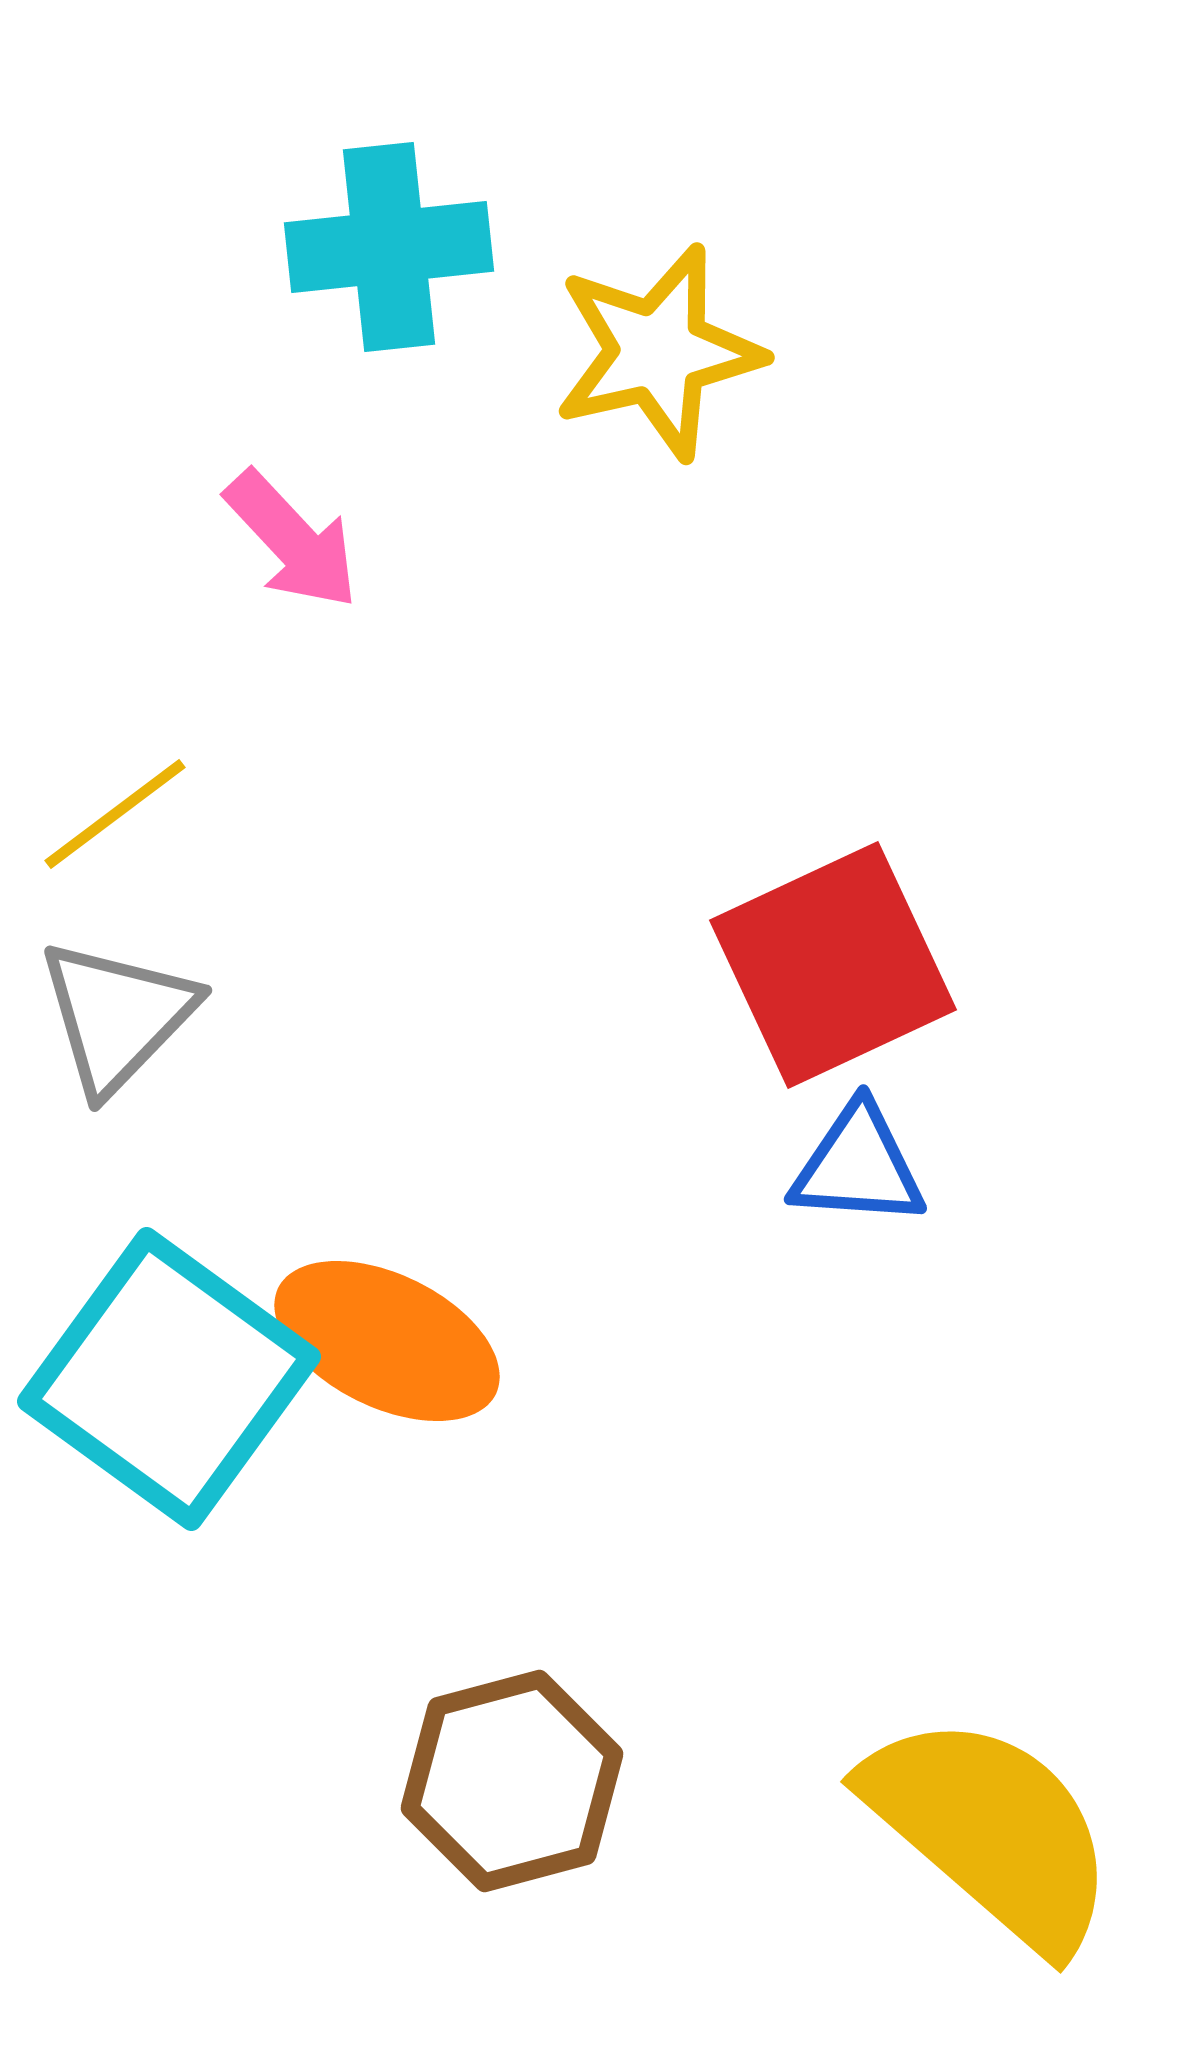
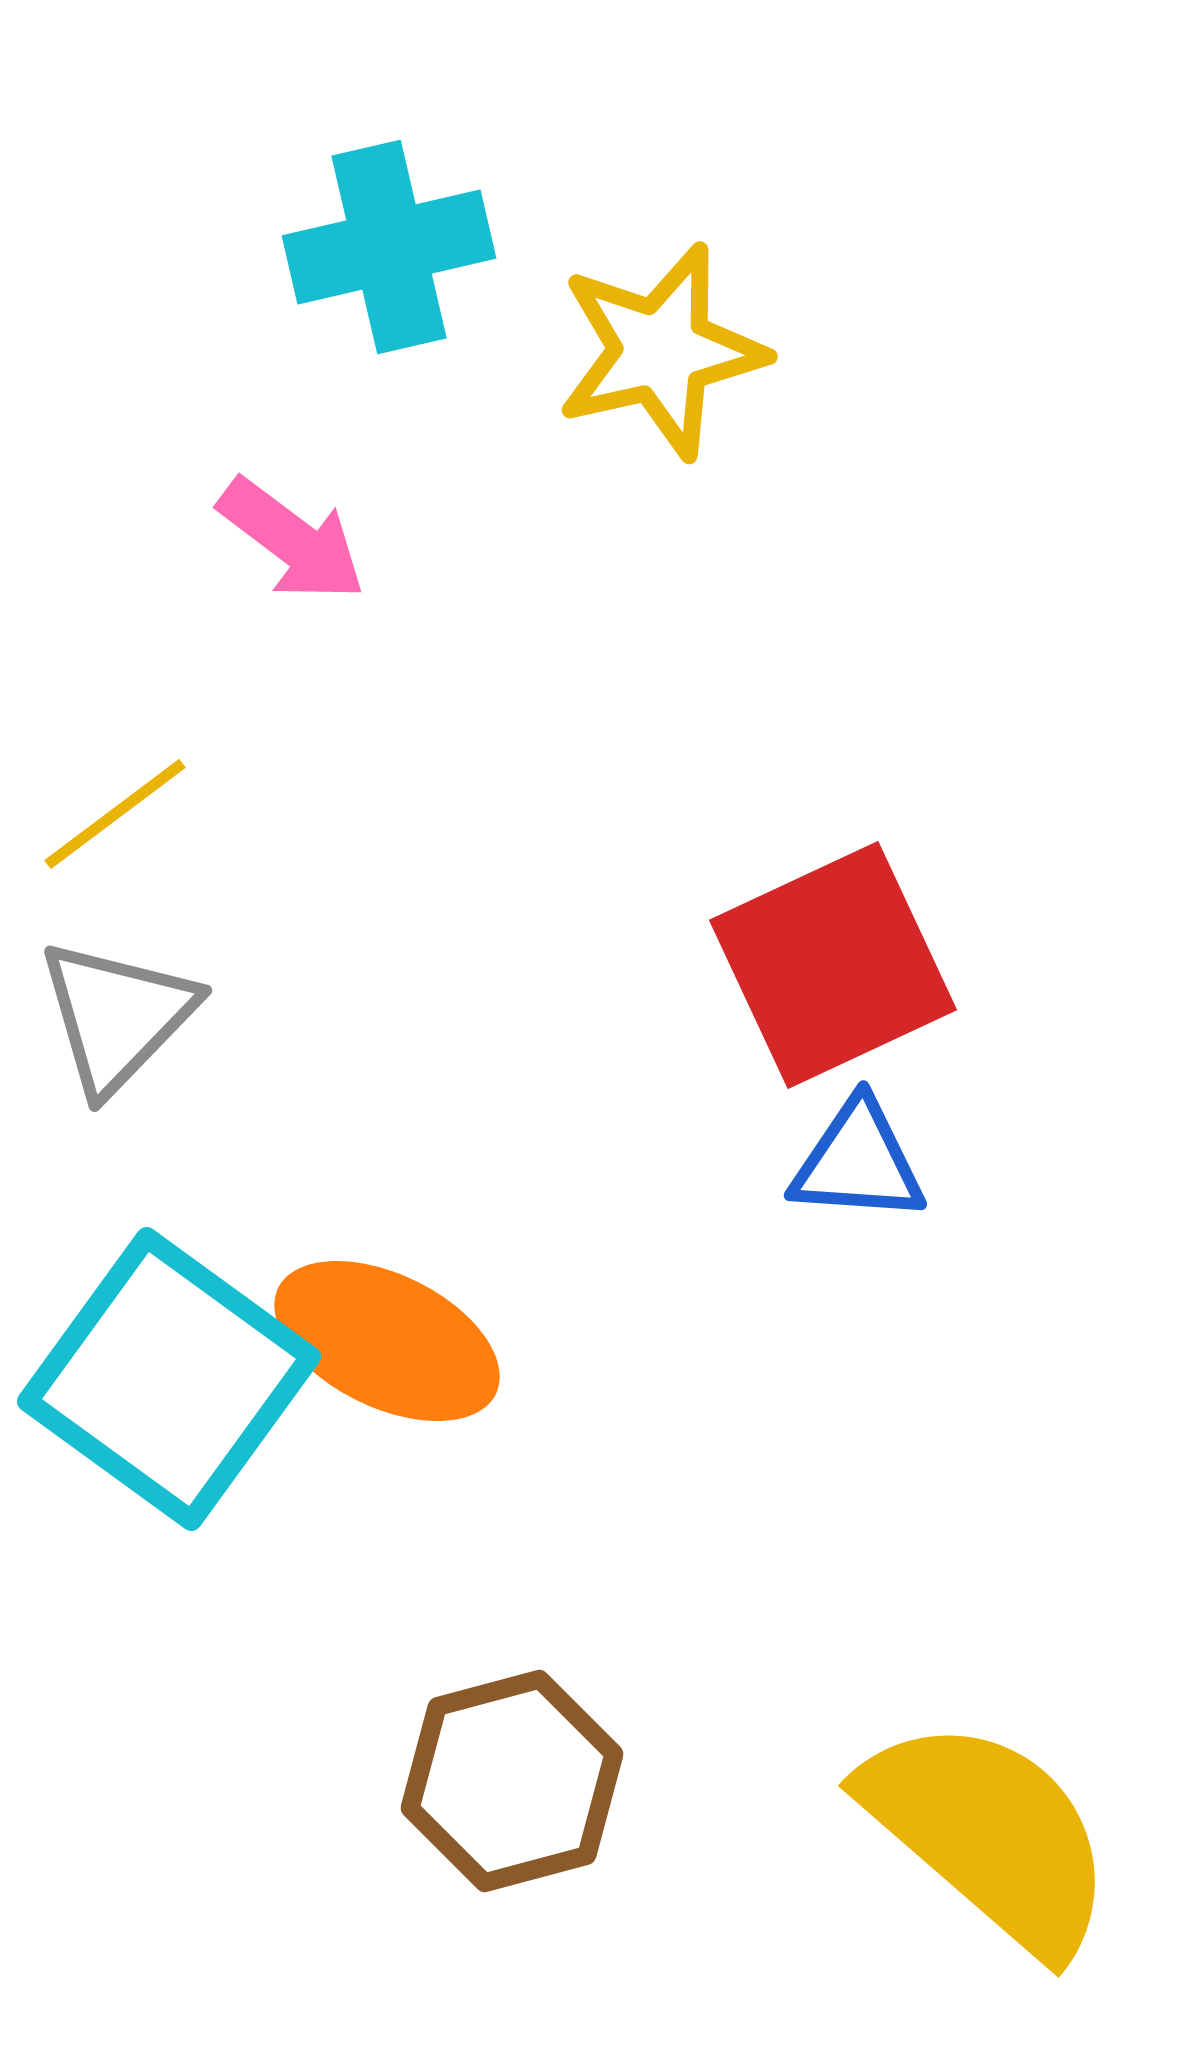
cyan cross: rotated 7 degrees counterclockwise
yellow star: moved 3 px right, 1 px up
pink arrow: rotated 10 degrees counterclockwise
blue triangle: moved 4 px up
yellow semicircle: moved 2 px left, 4 px down
